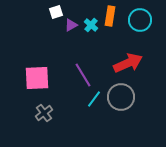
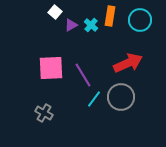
white square: moved 1 px left; rotated 32 degrees counterclockwise
pink square: moved 14 px right, 10 px up
gray cross: rotated 24 degrees counterclockwise
